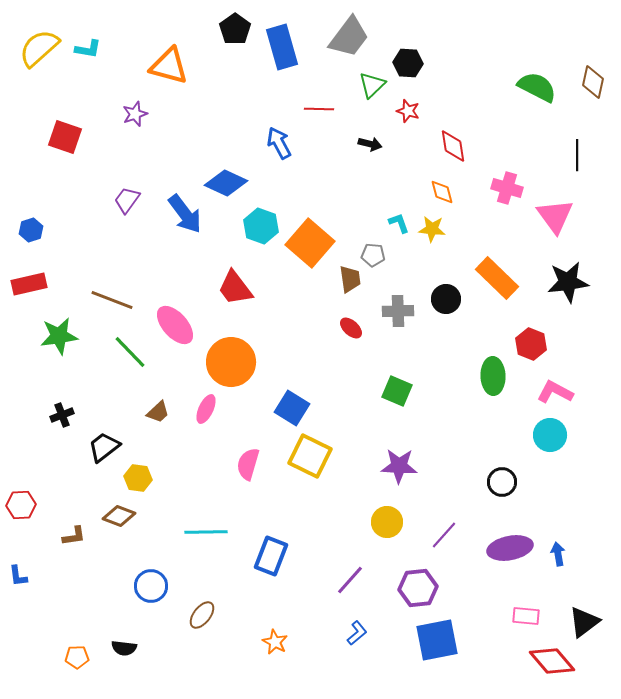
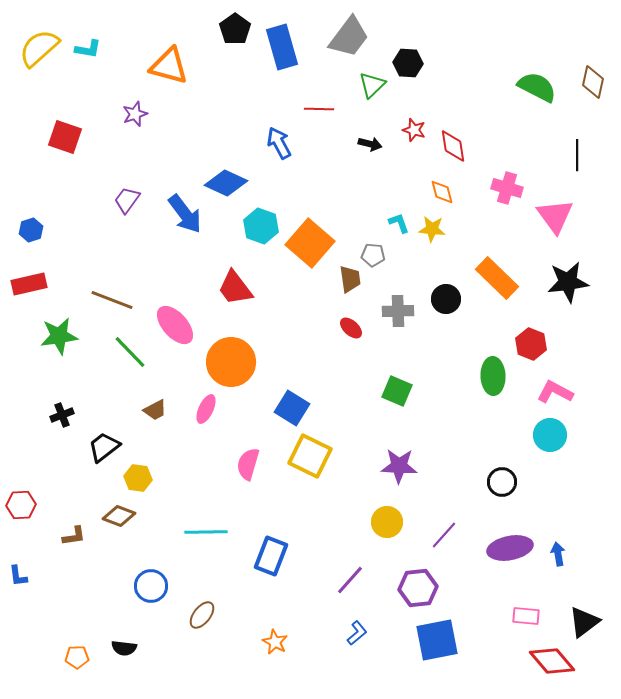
red star at (408, 111): moved 6 px right, 19 px down
brown trapezoid at (158, 412): moved 3 px left, 2 px up; rotated 15 degrees clockwise
